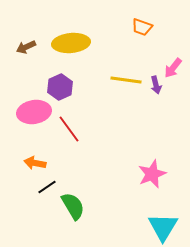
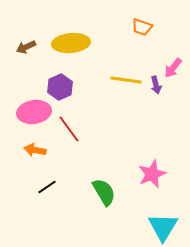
orange arrow: moved 13 px up
green semicircle: moved 31 px right, 14 px up
